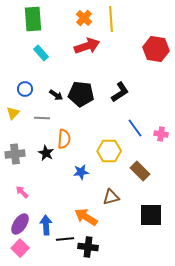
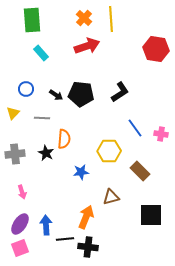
green rectangle: moved 1 px left, 1 px down
blue circle: moved 1 px right
pink arrow: rotated 152 degrees counterclockwise
orange arrow: rotated 80 degrees clockwise
pink square: rotated 24 degrees clockwise
